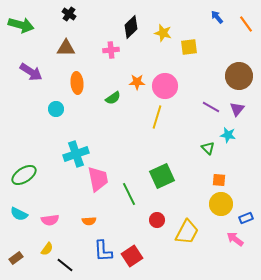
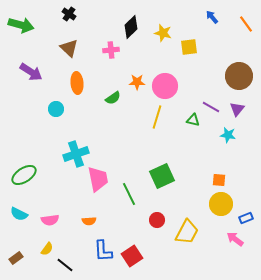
blue arrow: moved 5 px left
brown triangle: moved 3 px right; rotated 42 degrees clockwise
green triangle: moved 15 px left, 28 px up; rotated 32 degrees counterclockwise
